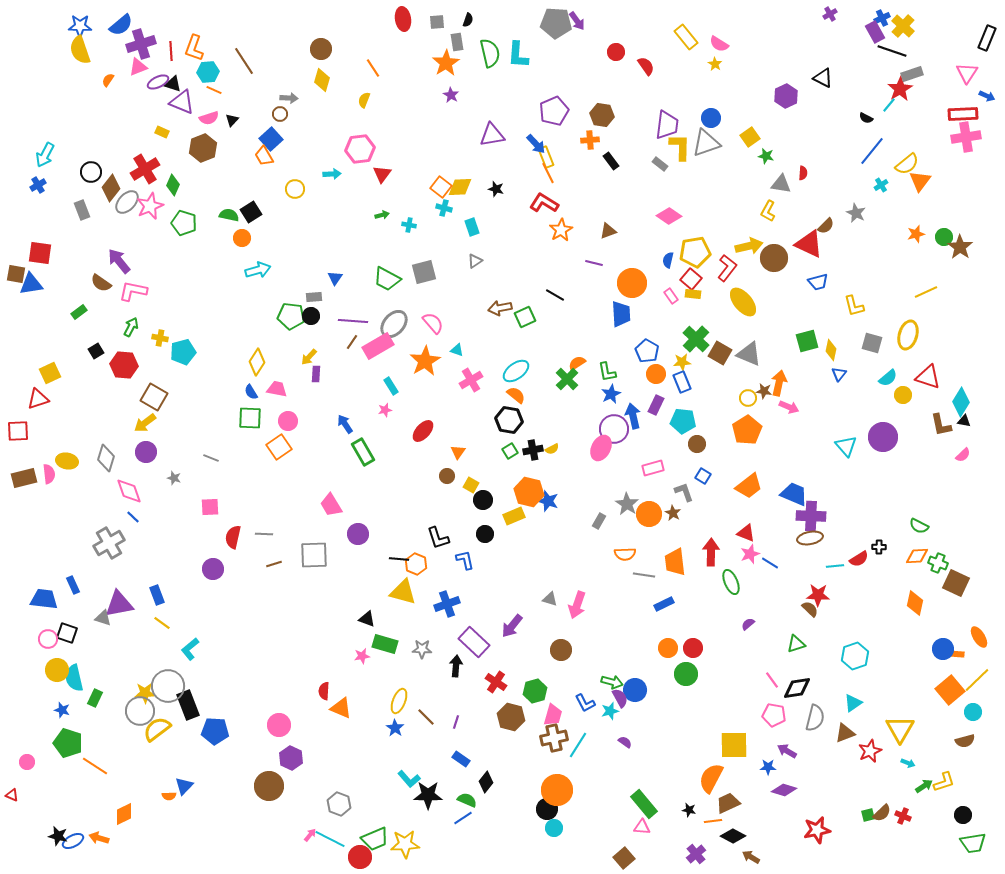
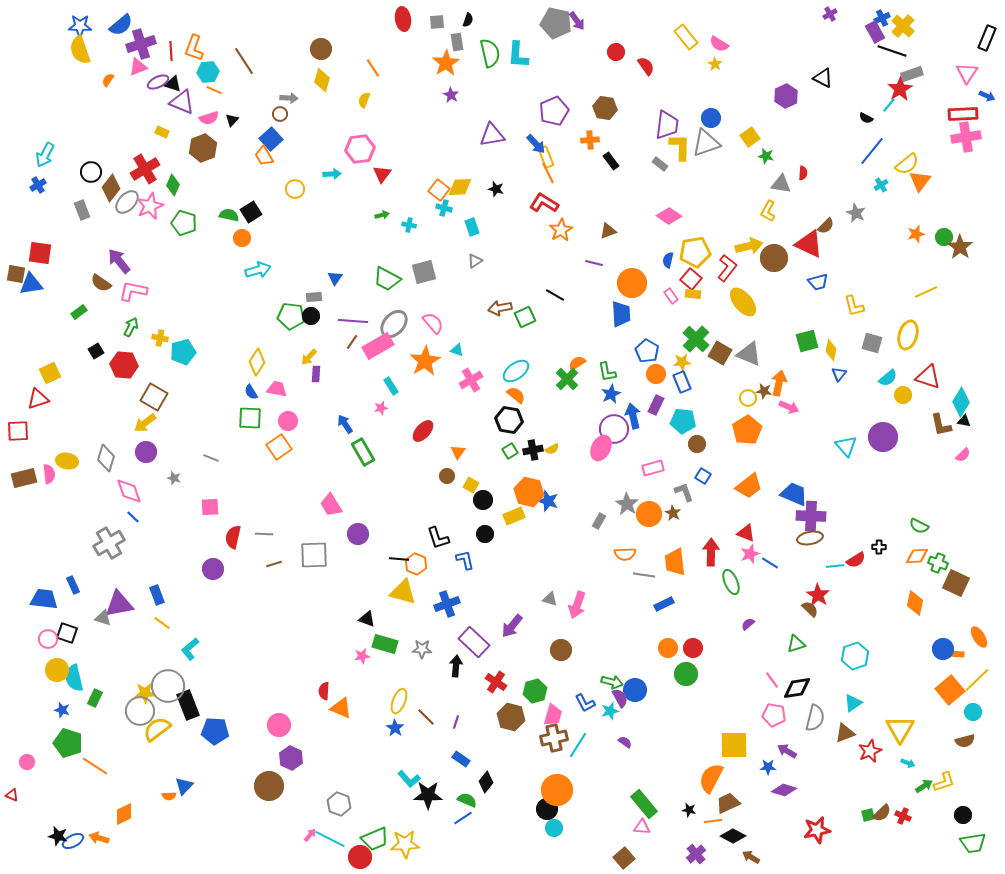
gray pentagon at (556, 23): rotated 8 degrees clockwise
brown hexagon at (602, 115): moved 3 px right, 7 px up
orange square at (441, 187): moved 2 px left, 3 px down
pink star at (385, 410): moved 4 px left, 2 px up
red semicircle at (859, 559): moved 3 px left, 1 px down
red star at (818, 595): rotated 30 degrees clockwise
